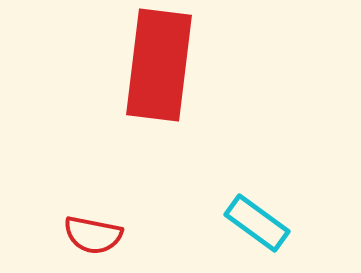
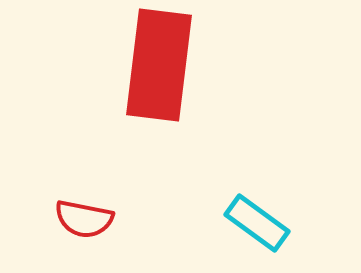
red semicircle: moved 9 px left, 16 px up
